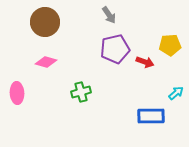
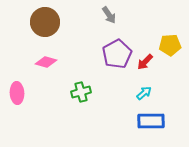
purple pentagon: moved 2 px right, 5 px down; rotated 16 degrees counterclockwise
red arrow: rotated 114 degrees clockwise
cyan arrow: moved 32 px left
blue rectangle: moved 5 px down
